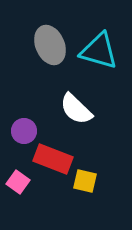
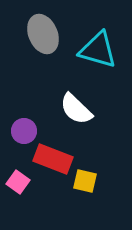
gray ellipse: moved 7 px left, 11 px up
cyan triangle: moved 1 px left, 1 px up
